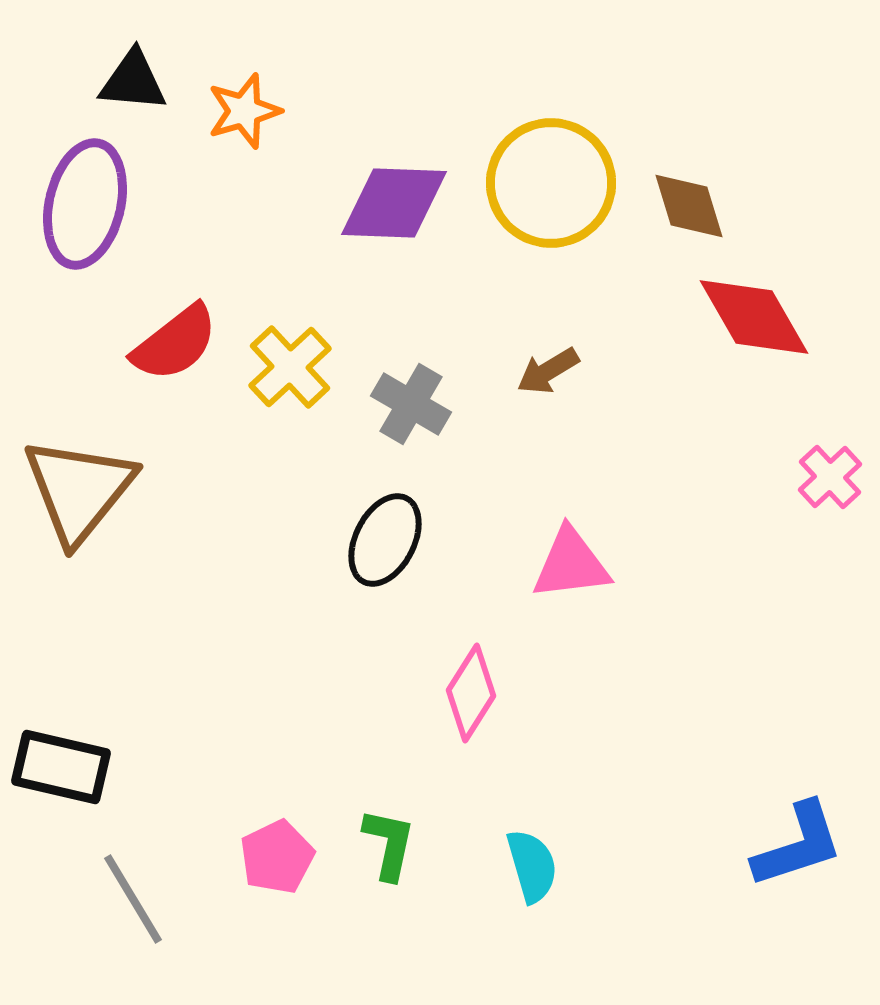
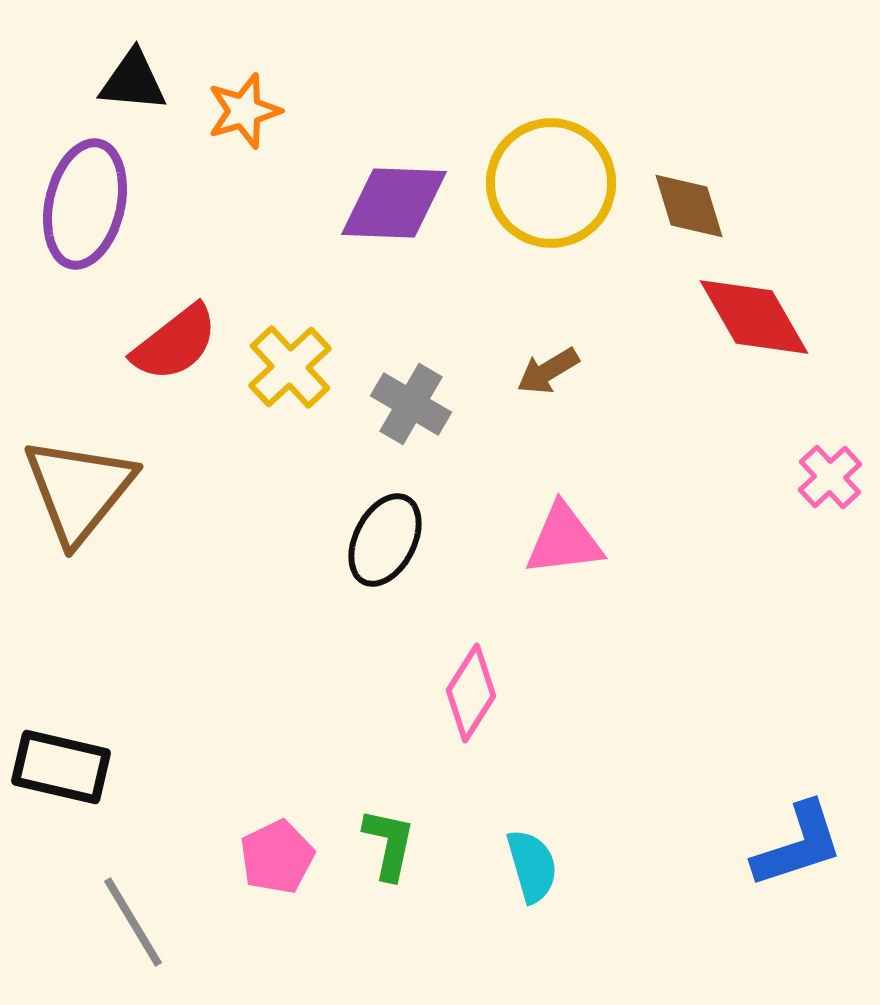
pink triangle: moved 7 px left, 24 px up
gray line: moved 23 px down
